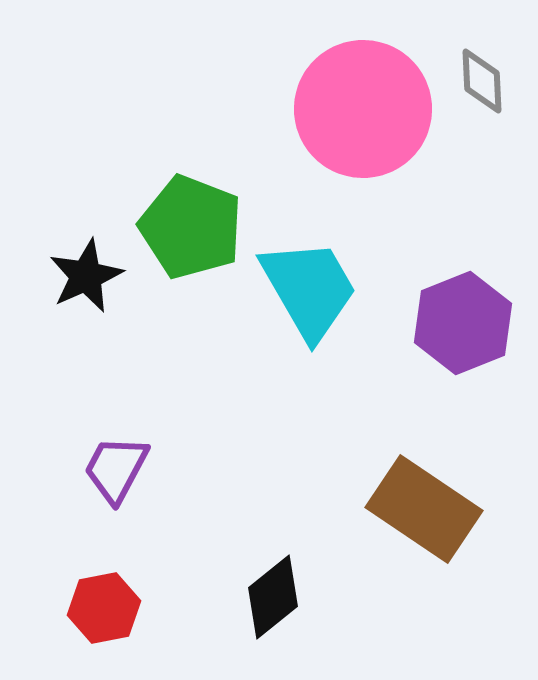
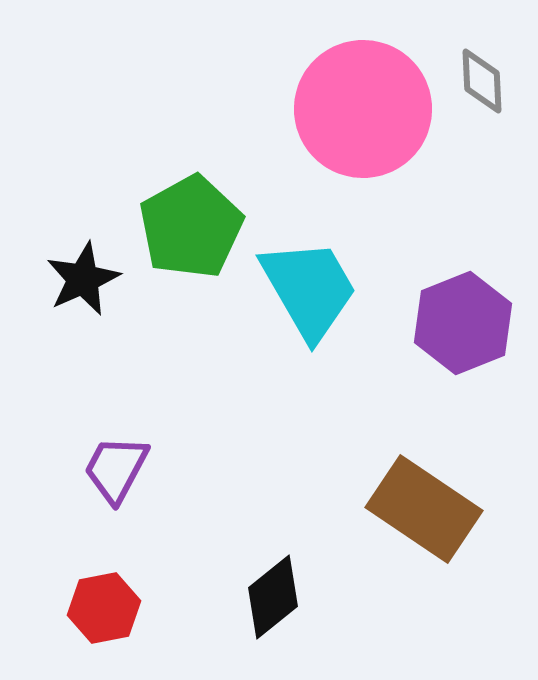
green pentagon: rotated 22 degrees clockwise
black star: moved 3 px left, 3 px down
